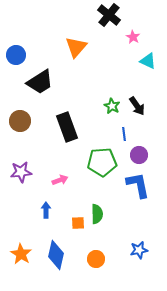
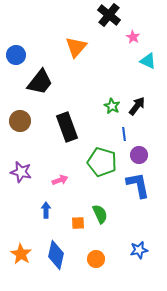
black trapezoid: rotated 20 degrees counterclockwise
black arrow: rotated 108 degrees counterclockwise
green pentagon: rotated 20 degrees clockwise
purple star: rotated 20 degrees clockwise
green semicircle: moved 3 px right; rotated 24 degrees counterclockwise
